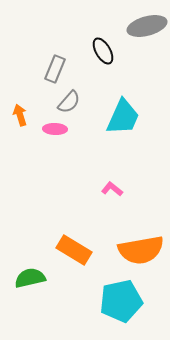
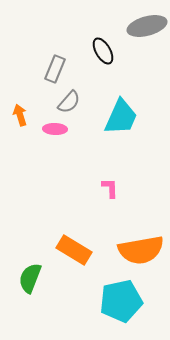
cyan trapezoid: moved 2 px left
pink L-shape: moved 2 px left, 1 px up; rotated 50 degrees clockwise
green semicircle: rotated 56 degrees counterclockwise
